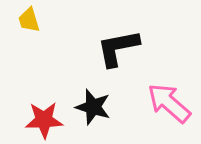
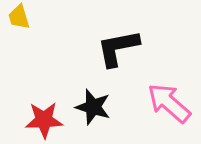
yellow trapezoid: moved 10 px left, 3 px up
